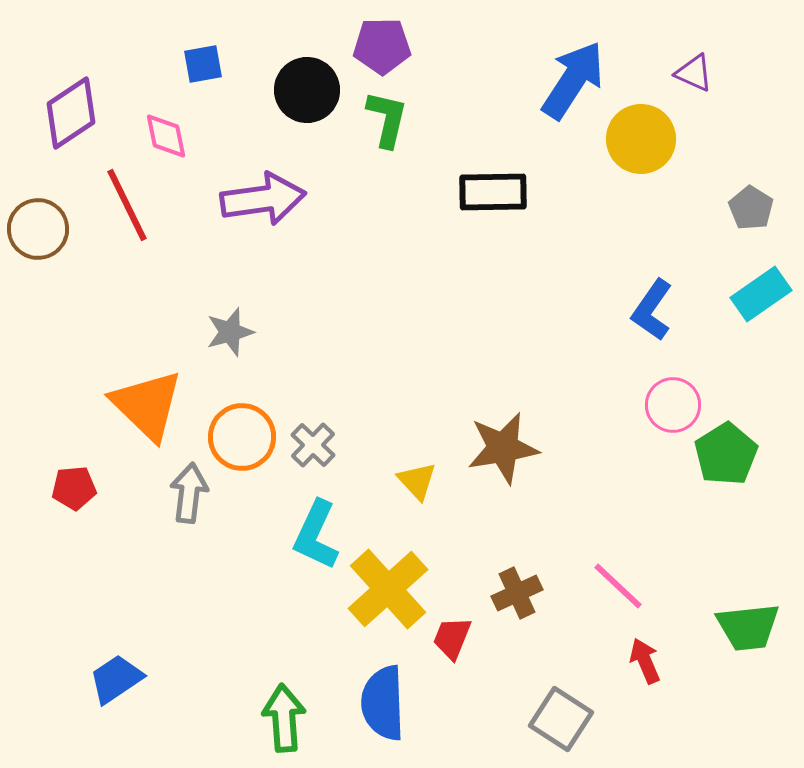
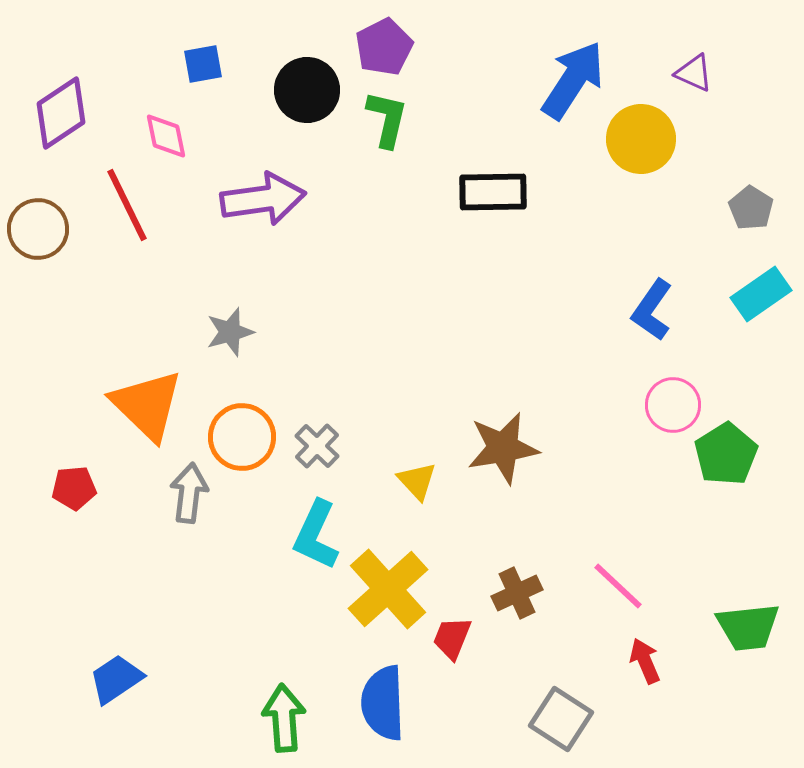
purple pentagon: moved 2 px right, 1 px down; rotated 26 degrees counterclockwise
purple diamond: moved 10 px left
gray cross: moved 4 px right, 1 px down
